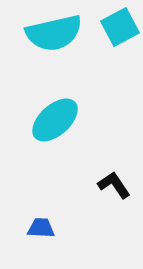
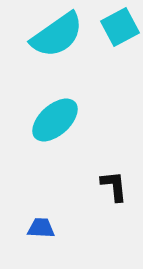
cyan semicircle: moved 3 px right, 2 px down; rotated 22 degrees counterclockwise
black L-shape: moved 1 px down; rotated 28 degrees clockwise
